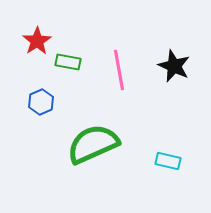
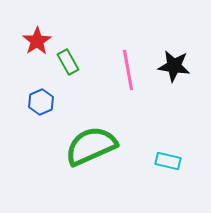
green rectangle: rotated 50 degrees clockwise
black star: rotated 16 degrees counterclockwise
pink line: moved 9 px right
green semicircle: moved 2 px left, 2 px down
